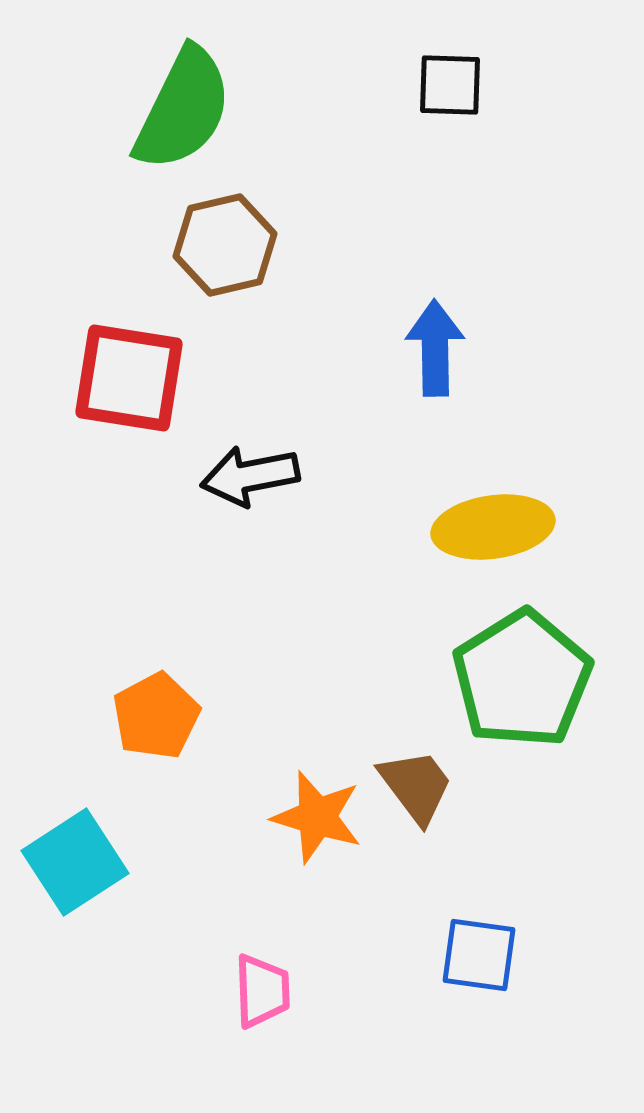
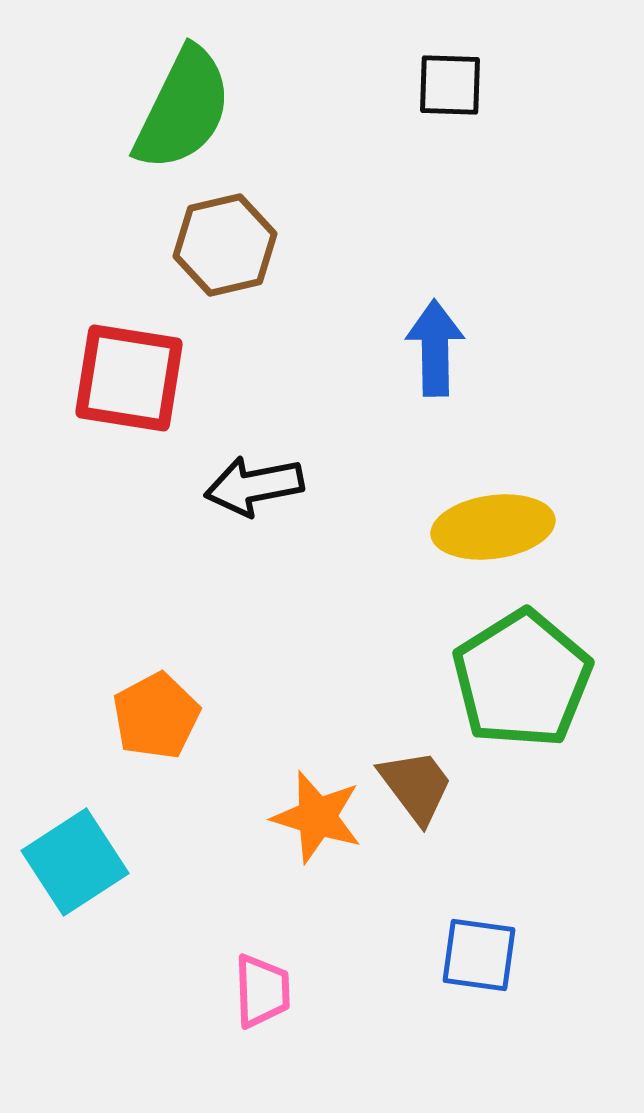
black arrow: moved 4 px right, 10 px down
